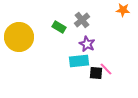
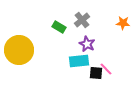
orange star: moved 13 px down
yellow circle: moved 13 px down
